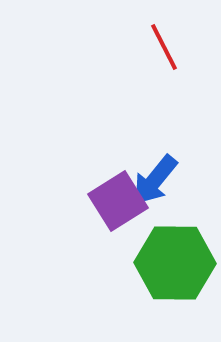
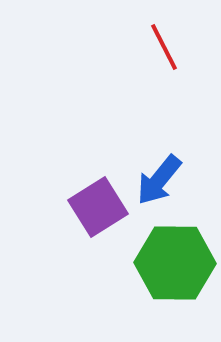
blue arrow: moved 4 px right
purple square: moved 20 px left, 6 px down
